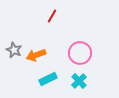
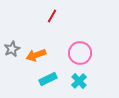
gray star: moved 2 px left, 1 px up; rotated 21 degrees clockwise
